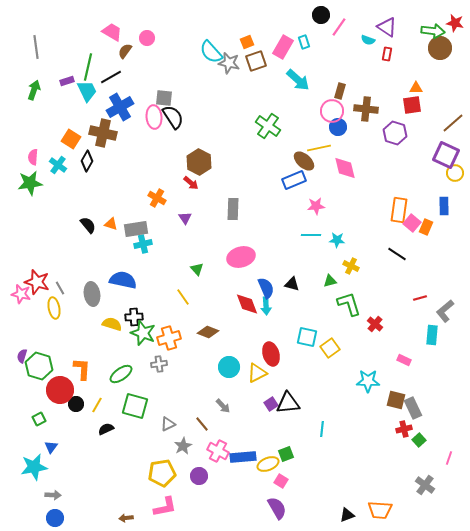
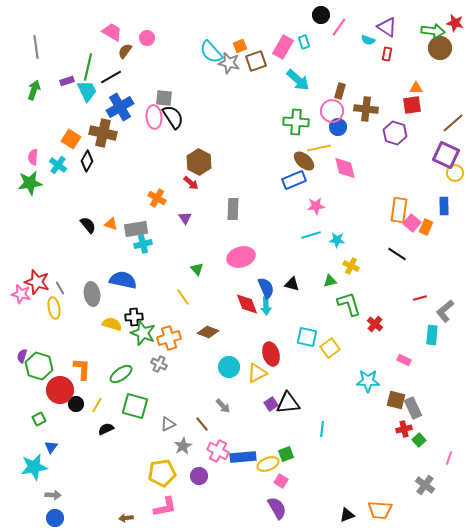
orange square at (247, 42): moved 7 px left, 4 px down
green cross at (268, 126): moved 28 px right, 4 px up; rotated 30 degrees counterclockwise
cyan line at (311, 235): rotated 18 degrees counterclockwise
gray cross at (159, 364): rotated 35 degrees clockwise
